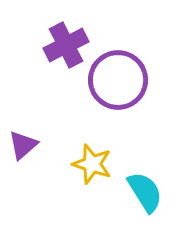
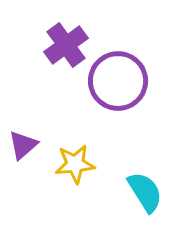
purple cross: rotated 9 degrees counterclockwise
purple circle: moved 1 px down
yellow star: moved 17 px left; rotated 24 degrees counterclockwise
